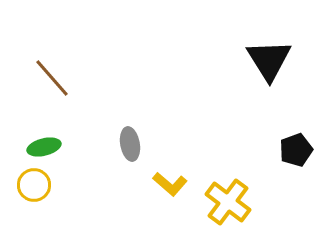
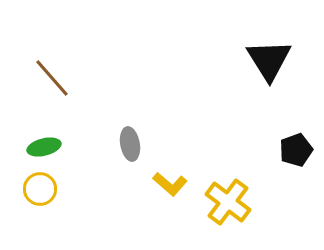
yellow circle: moved 6 px right, 4 px down
